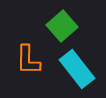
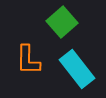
green square: moved 4 px up
